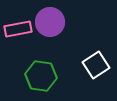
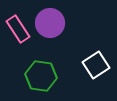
purple circle: moved 1 px down
pink rectangle: rotated 68 degrees clockwise
